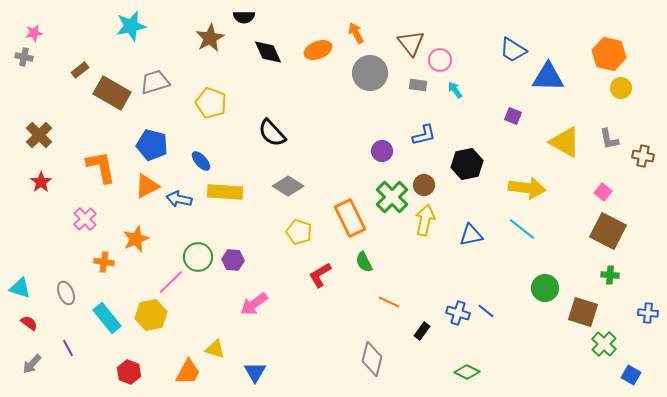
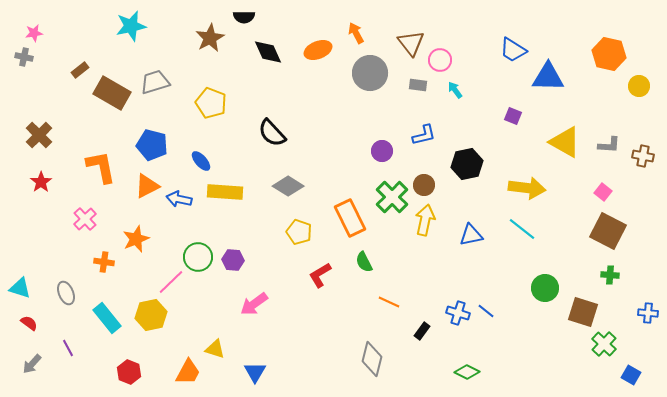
yellow circle at (621, 88): moved 18 px right, 2 px up
gray L-shape at (609, 139): moved 6 px down; rotated 75 degrees counterclockwise
